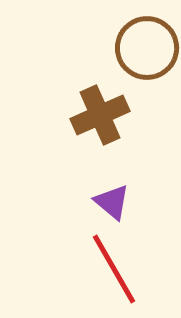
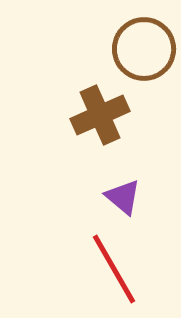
brown circle: moved 3 px left, 1 px down
purple triangle: moved 11 px right, 5 px up
